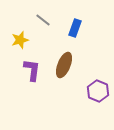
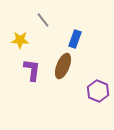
gray line: rotated 14 degrees clockwise
blue rectangle: moved 11 px down
yellow star: rotated 18 degrees clockwise
brown ellipse: moved 1 px left, 1 px down
